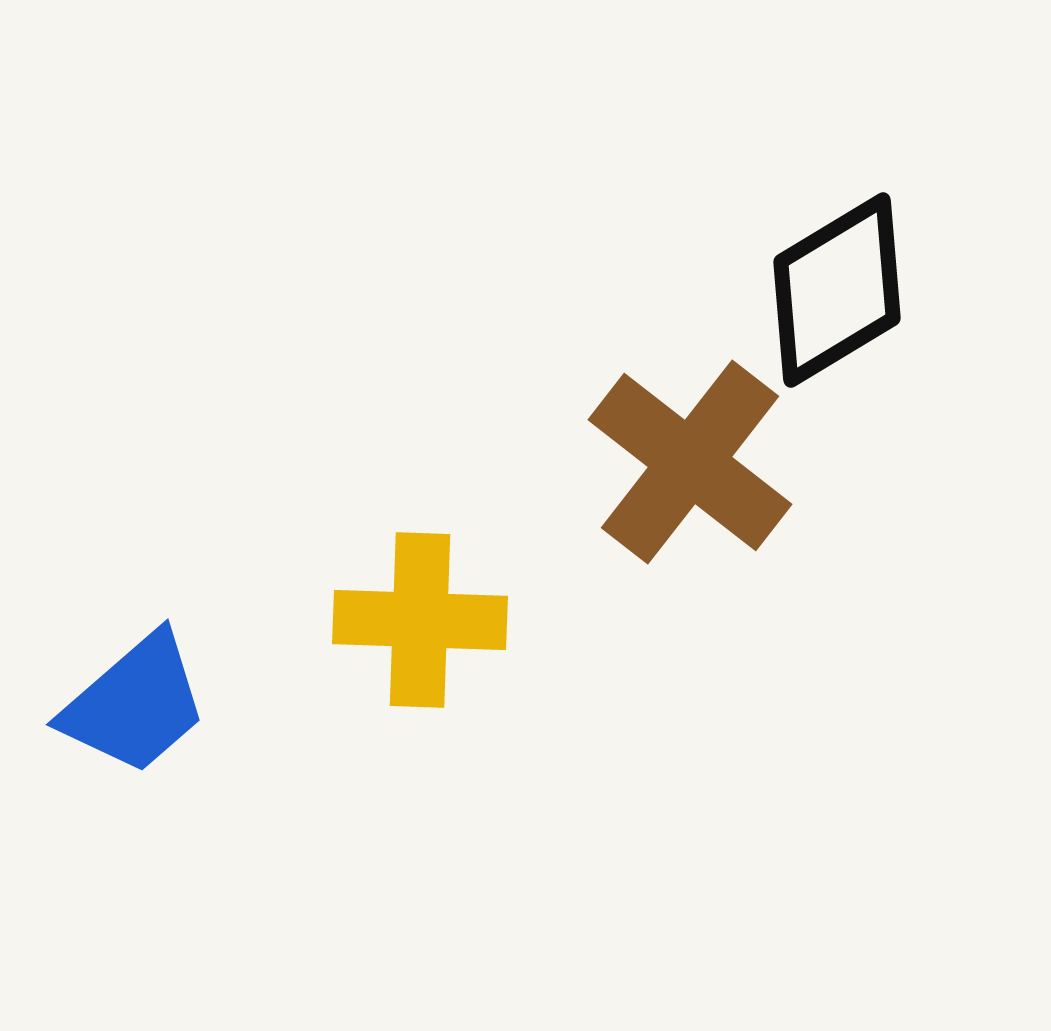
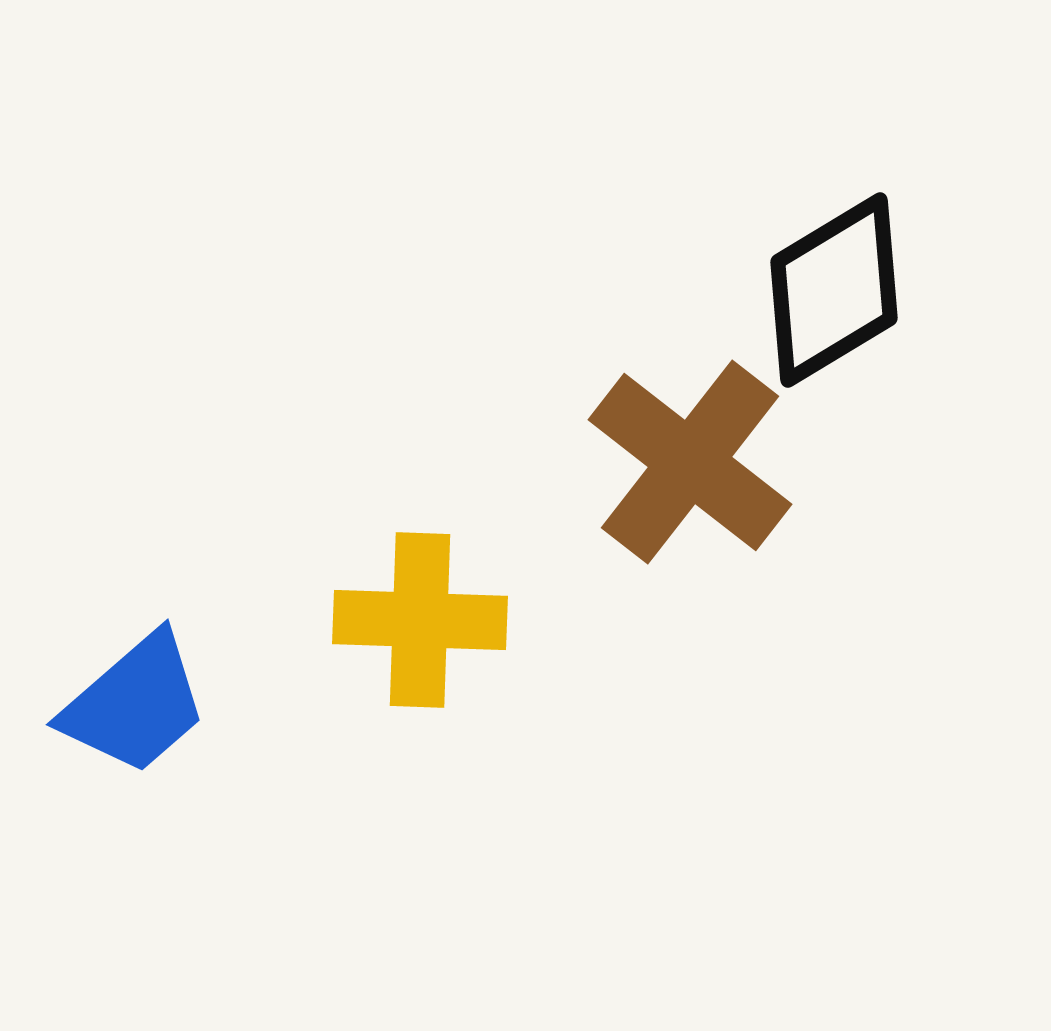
black diamond: moved 3 px left
